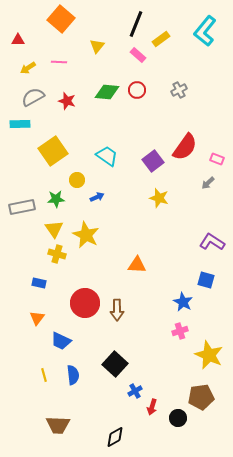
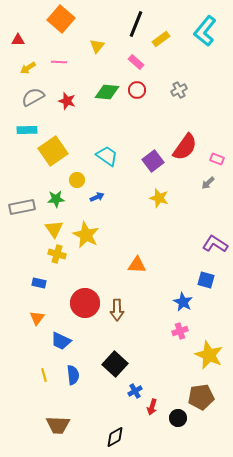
pink rectangle at (138, 55): moved 2 px left, 7 px down
cyan rectangle at (20, 124): moved 7 px right, 6 px down
purple L-shape at (212, 242): moved 3 px right, 2 px down
